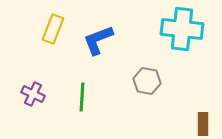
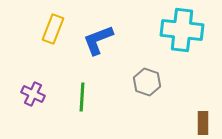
cyan cross: moved 1 px down
gray hexagon: moved 1 px down; rotated 8 degrees clockwise
brown rectangle: moved 1 px up
